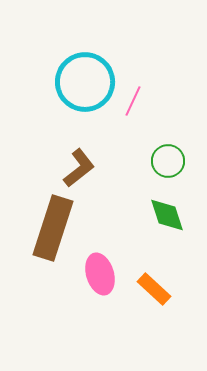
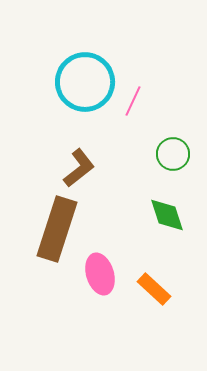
green circle: moved 5 px right, 7 px up
brown rectangle: moved 4 px right, 1 px down
